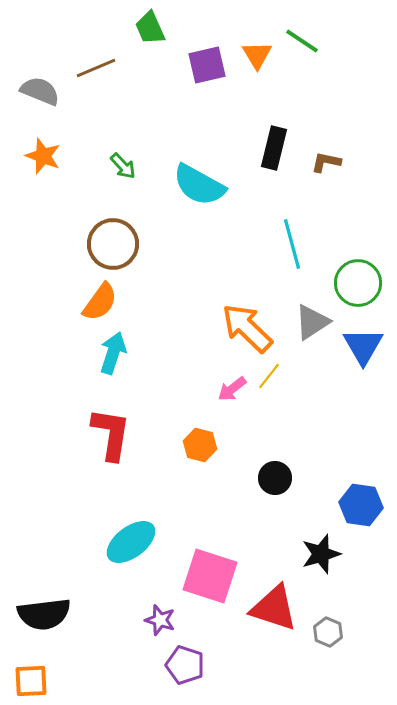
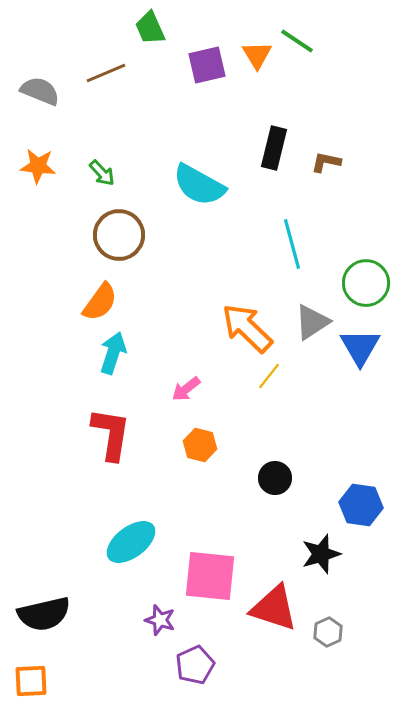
green line: moved 5 px left
brown line: moved 10 px right, 5 px down
orange star: moved 5 px left, 10 px down; rotated 15 degrees counterclockwise
green arrow: moved 21 px left, 7 px down
brown circle: moved 6 px right, 9 px up
green circle: moved 8 px right
blue triangle: moved 3 px left, 1 px down
pink arrow: moved 46 px left
pink square: rotated 12 degrees counterclockwise
black semicircle: rotated 6 degrees counterclockwise
gray hexagon: rotated 12 degrees clockwise
purple pentagon: moved 10 px right; rotated 30 degrees clockwise
